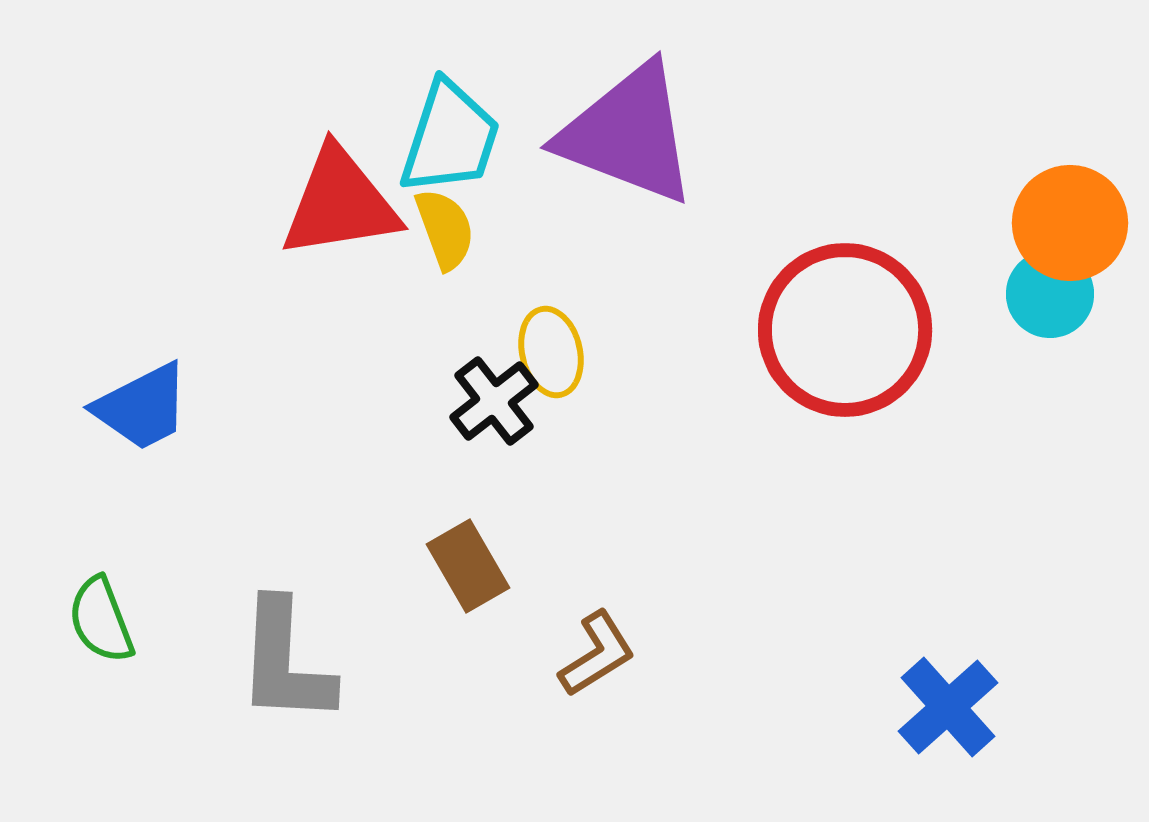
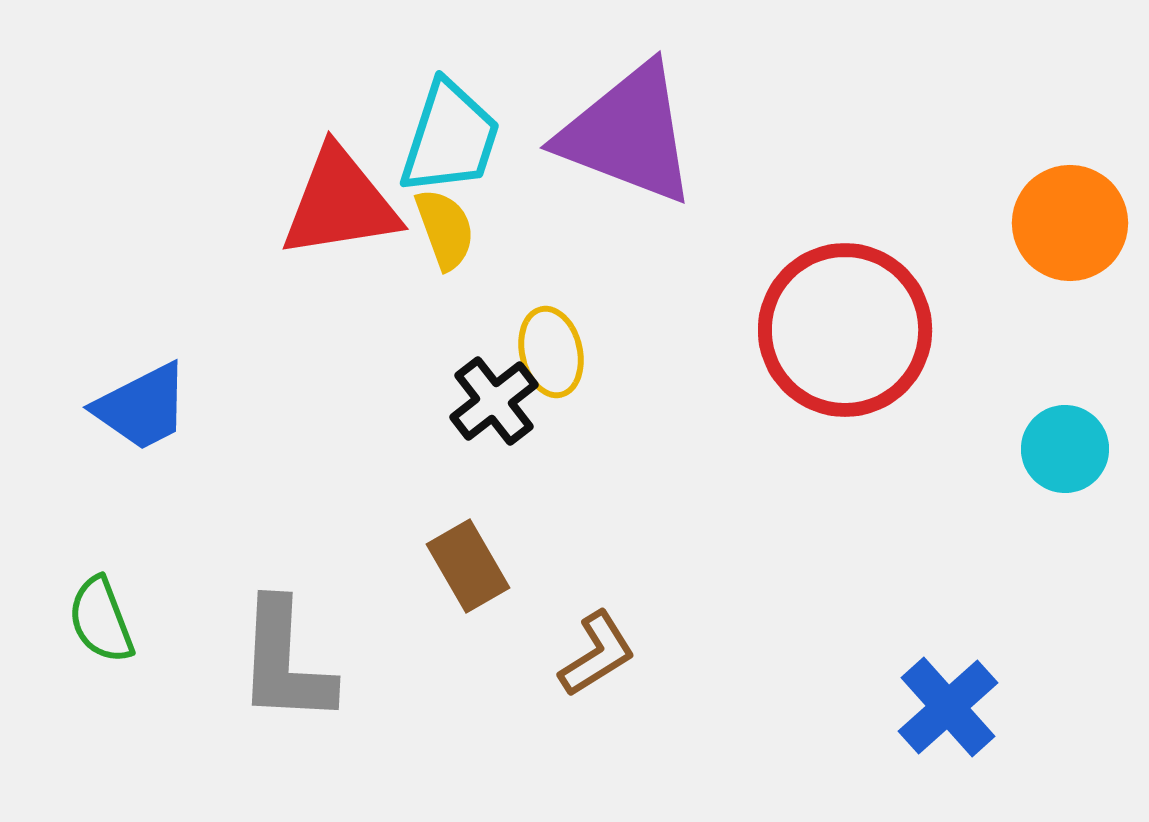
cyan circle: moved 15 px right, 155 px down
